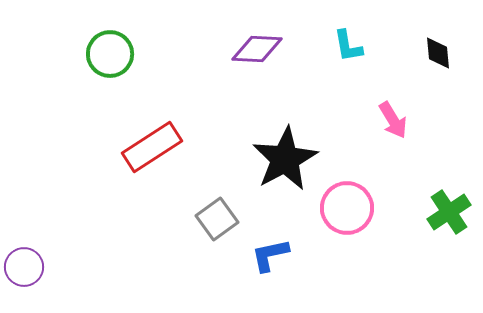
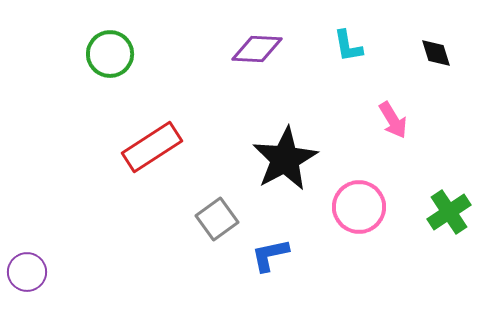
black diamond: moved 2 px left; rotated 12 degrees counterclockwise
pink circle: moved 12 px right, 1 px up
purple circle: moved 3 px right, 5 px down
